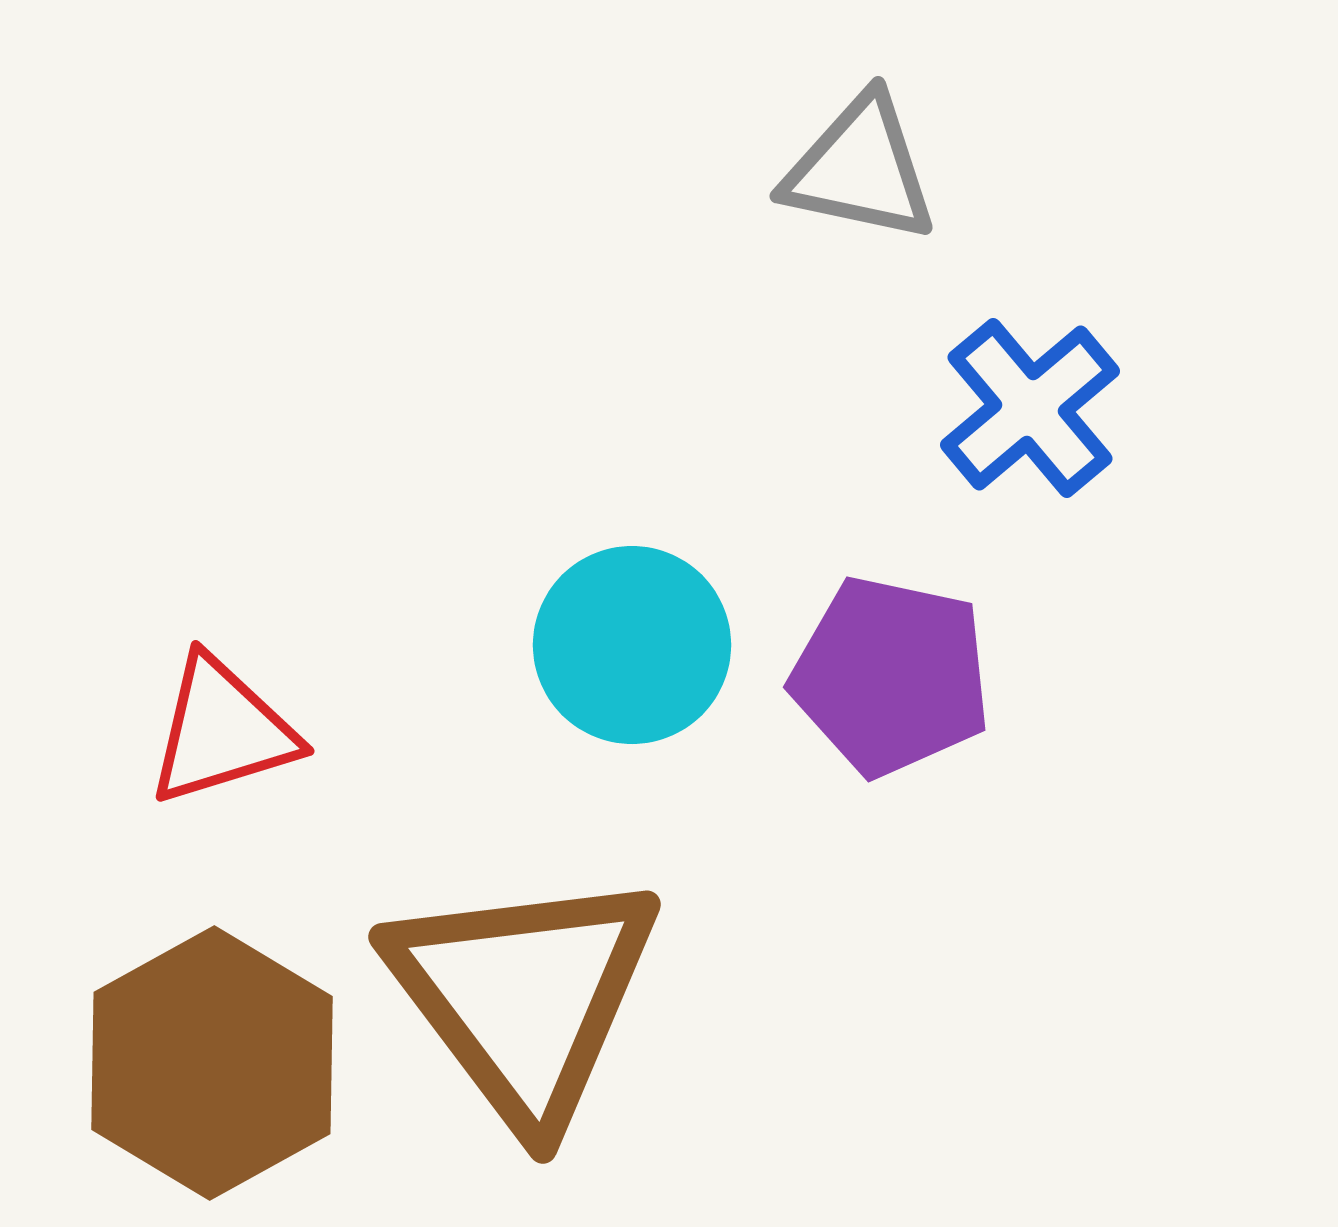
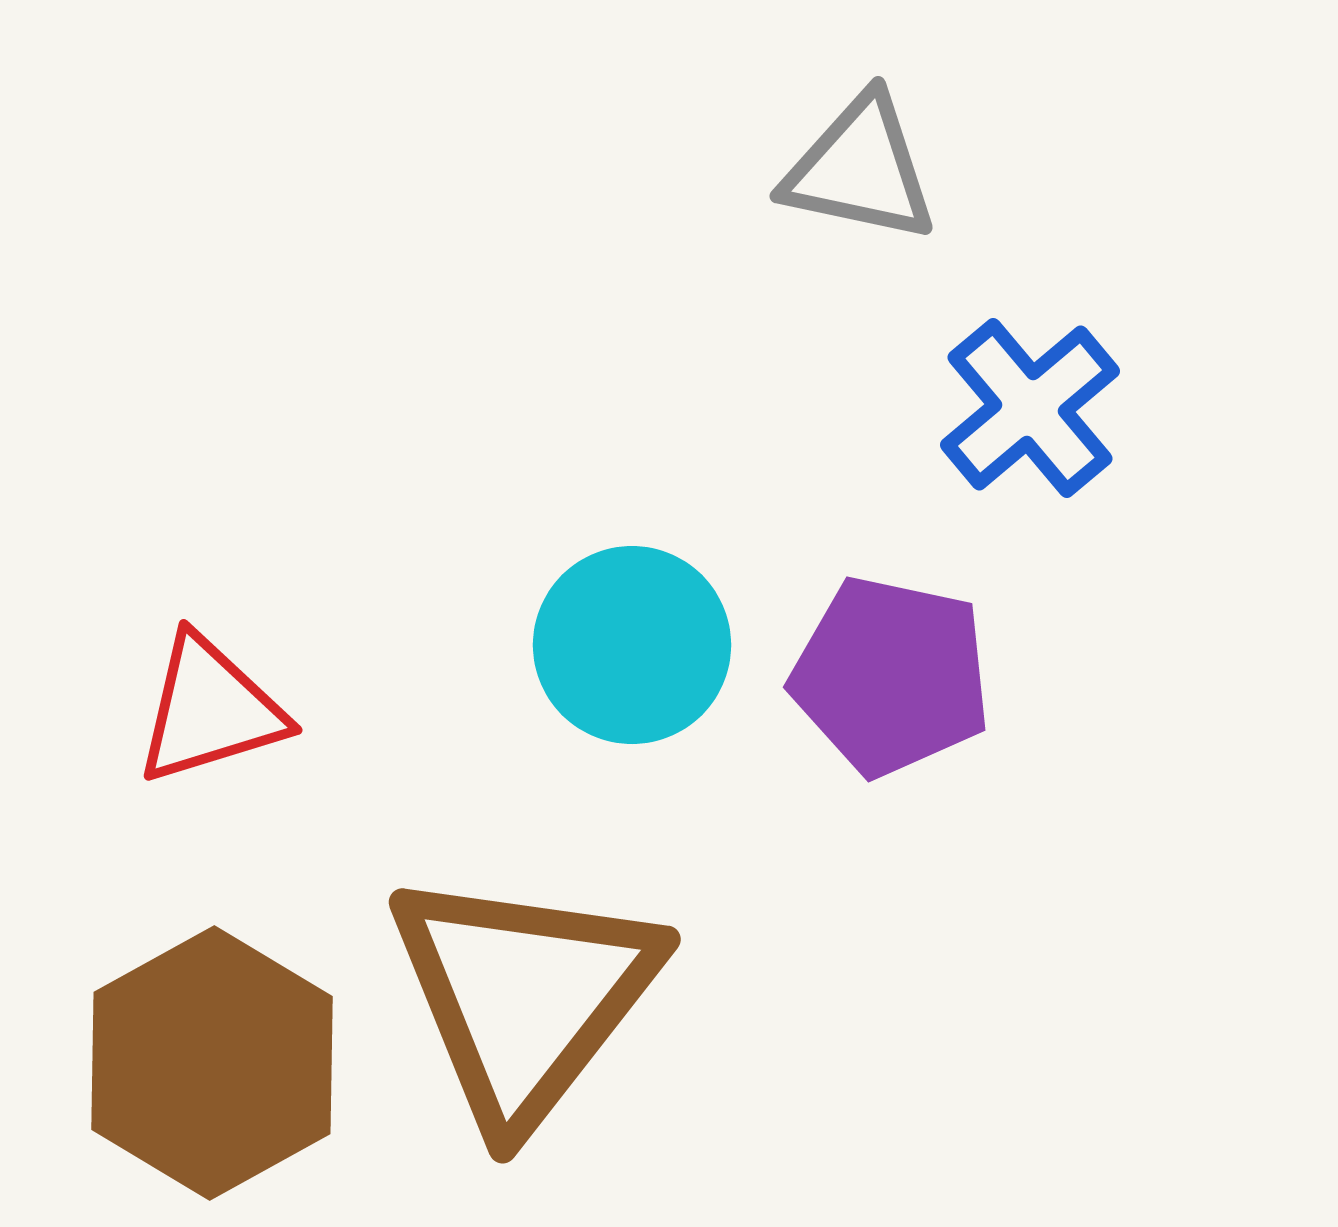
red triangle: moved 12 px left, 21 px up
brown triangle: rotated 15 degrees clockwise
